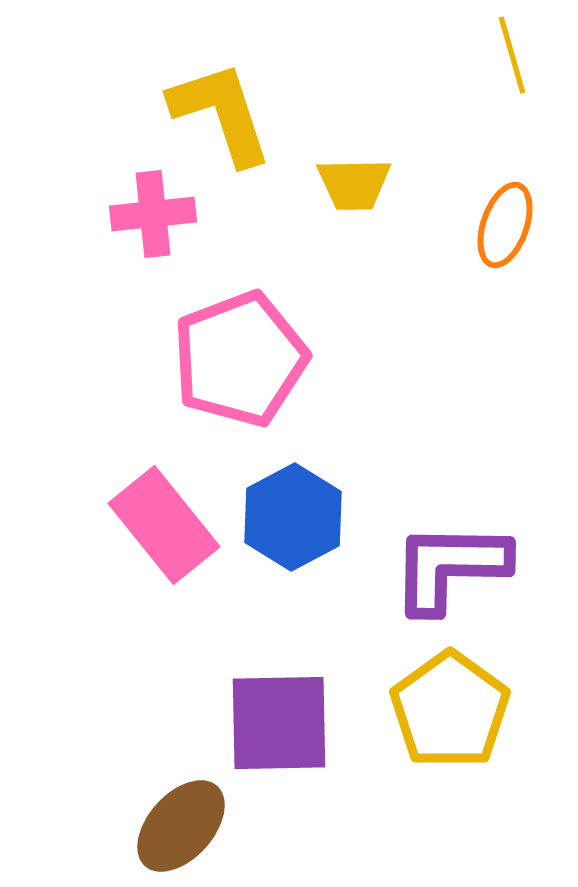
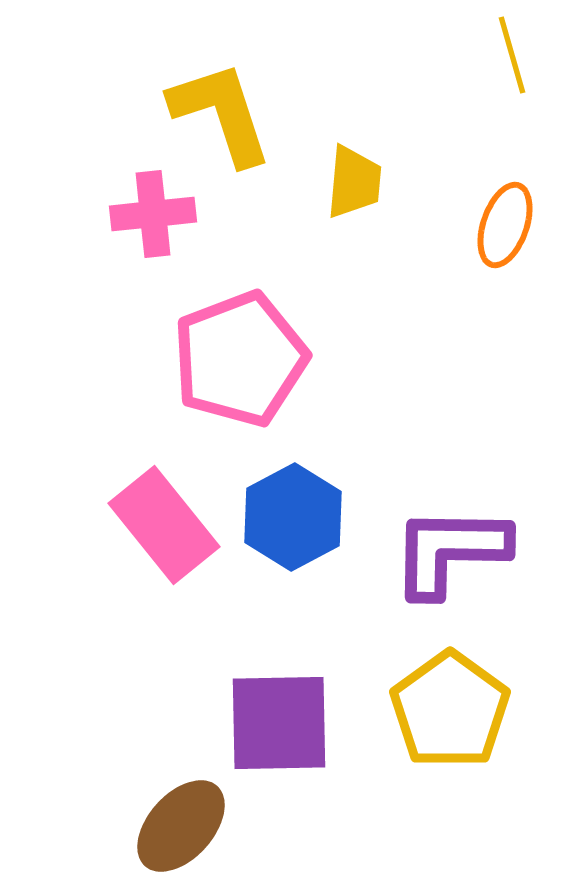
yellow trapezoid: moved 2 px up; rotated 84 degrees counterclockwise
purple L-shape: moved 16 px up
